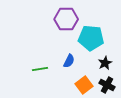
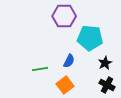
purple hexagon: moved 2 px left, 3 px up
cyan pentagon: moved 1 px left
orange square: moved 19 px left
